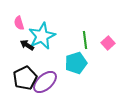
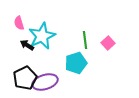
purple ellipse: rotated 25 degrees clockwise
